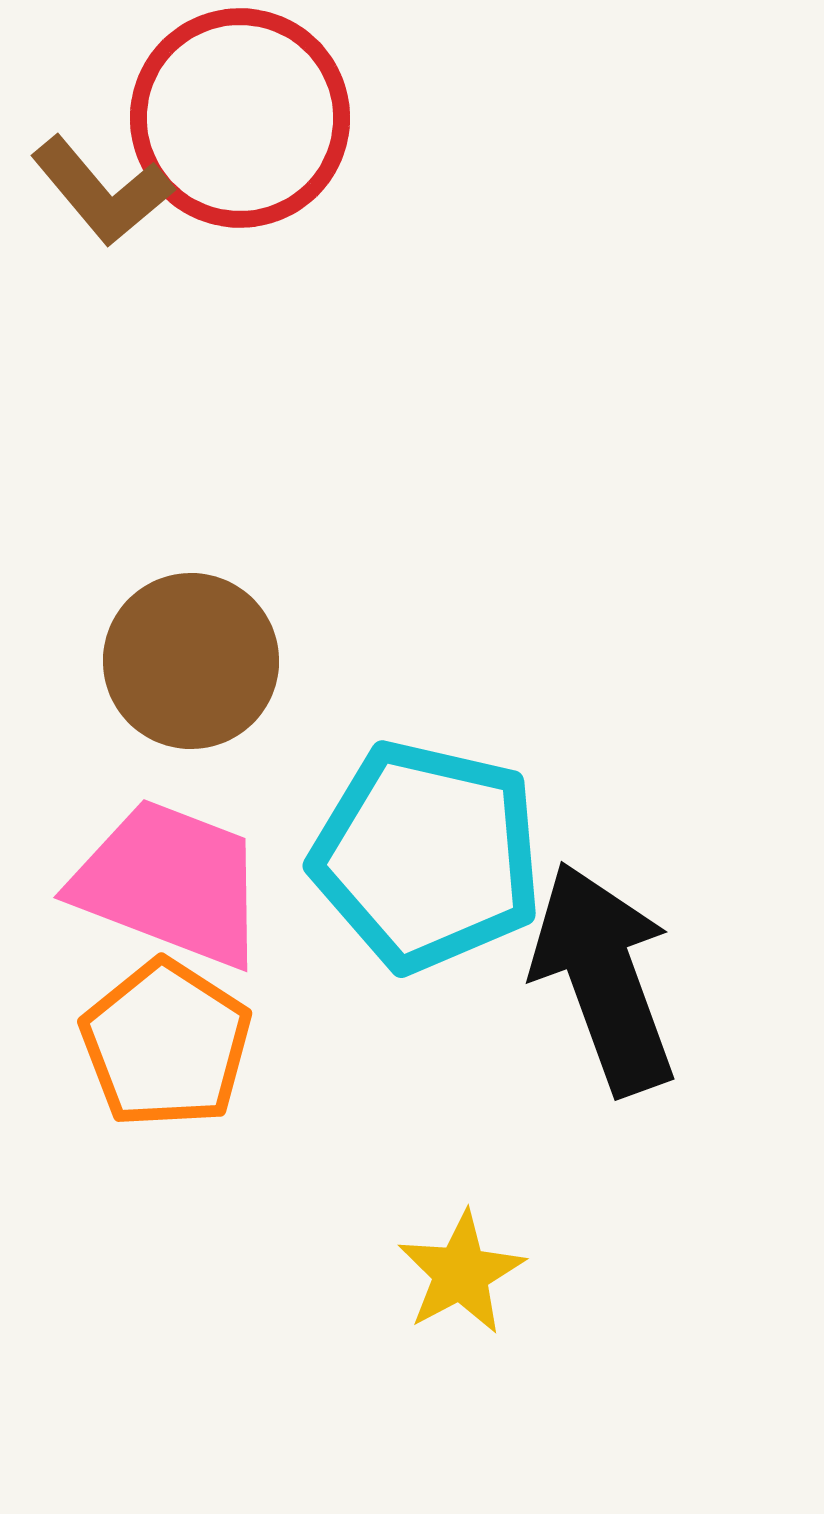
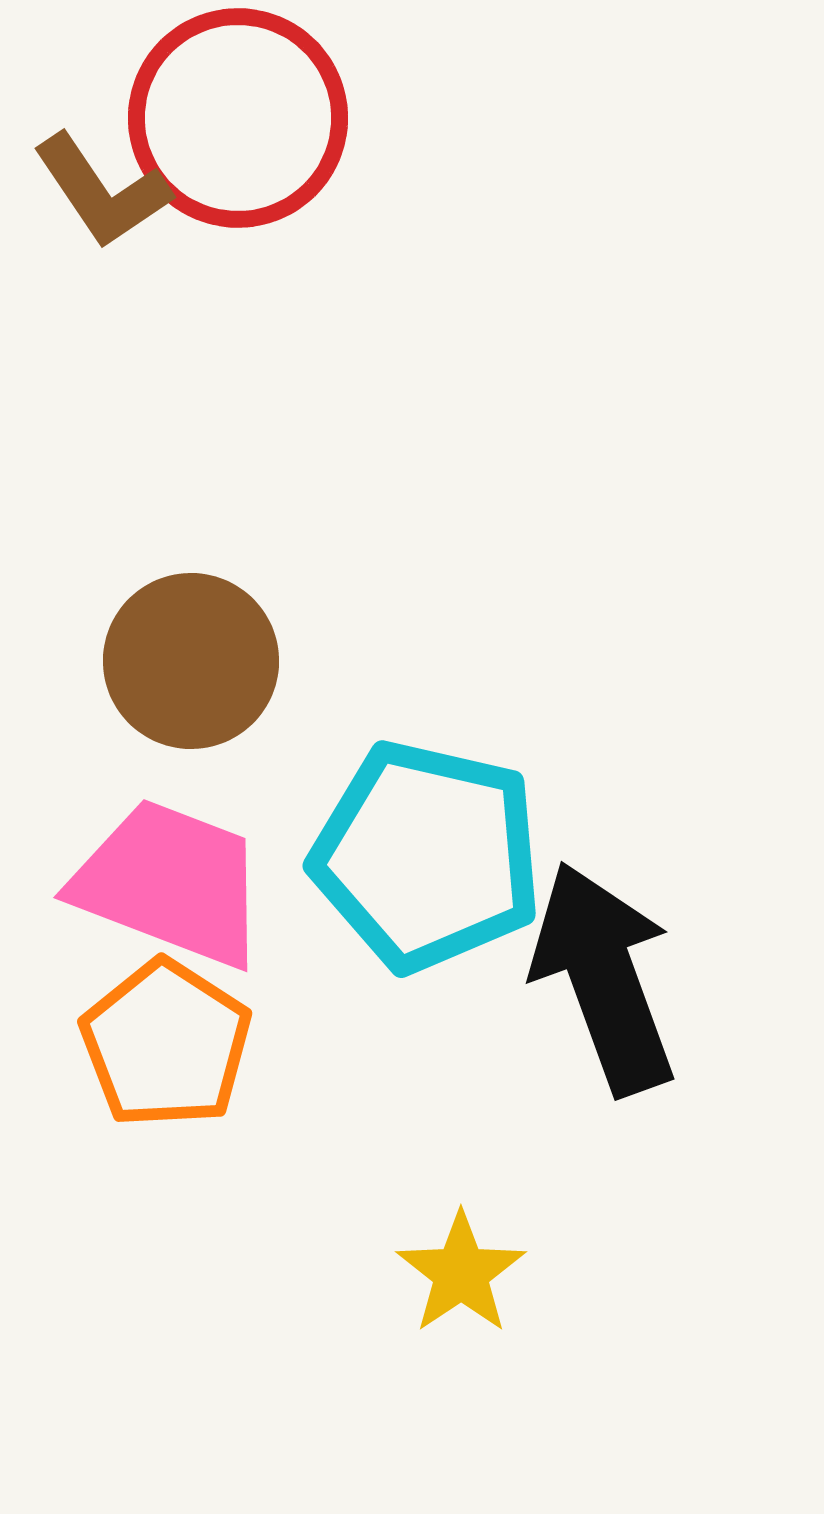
red circle: moved 2 px left
brown L-shape: rotated 6 degrees clockwise
yellow star: rotated 6 degrees counterclockwise
